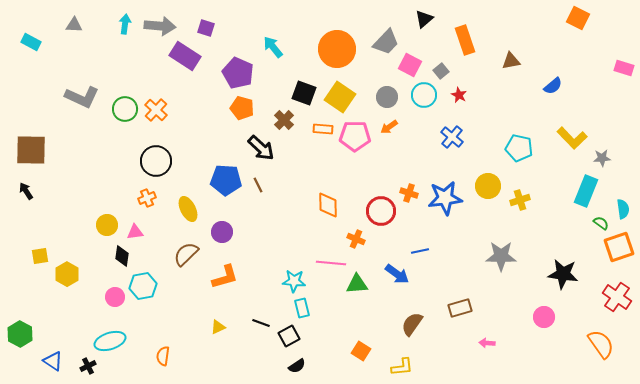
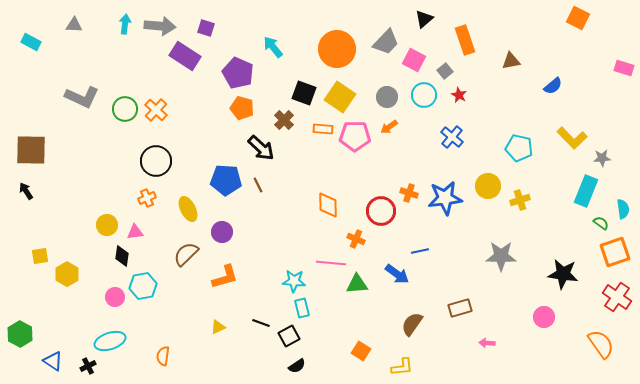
pink square at (410, 65): moved 4 px right, 5 px up
gray square at (441, 71): moved 4 px right
orange square at (619, 247): moved 4 px left, 5 px down
